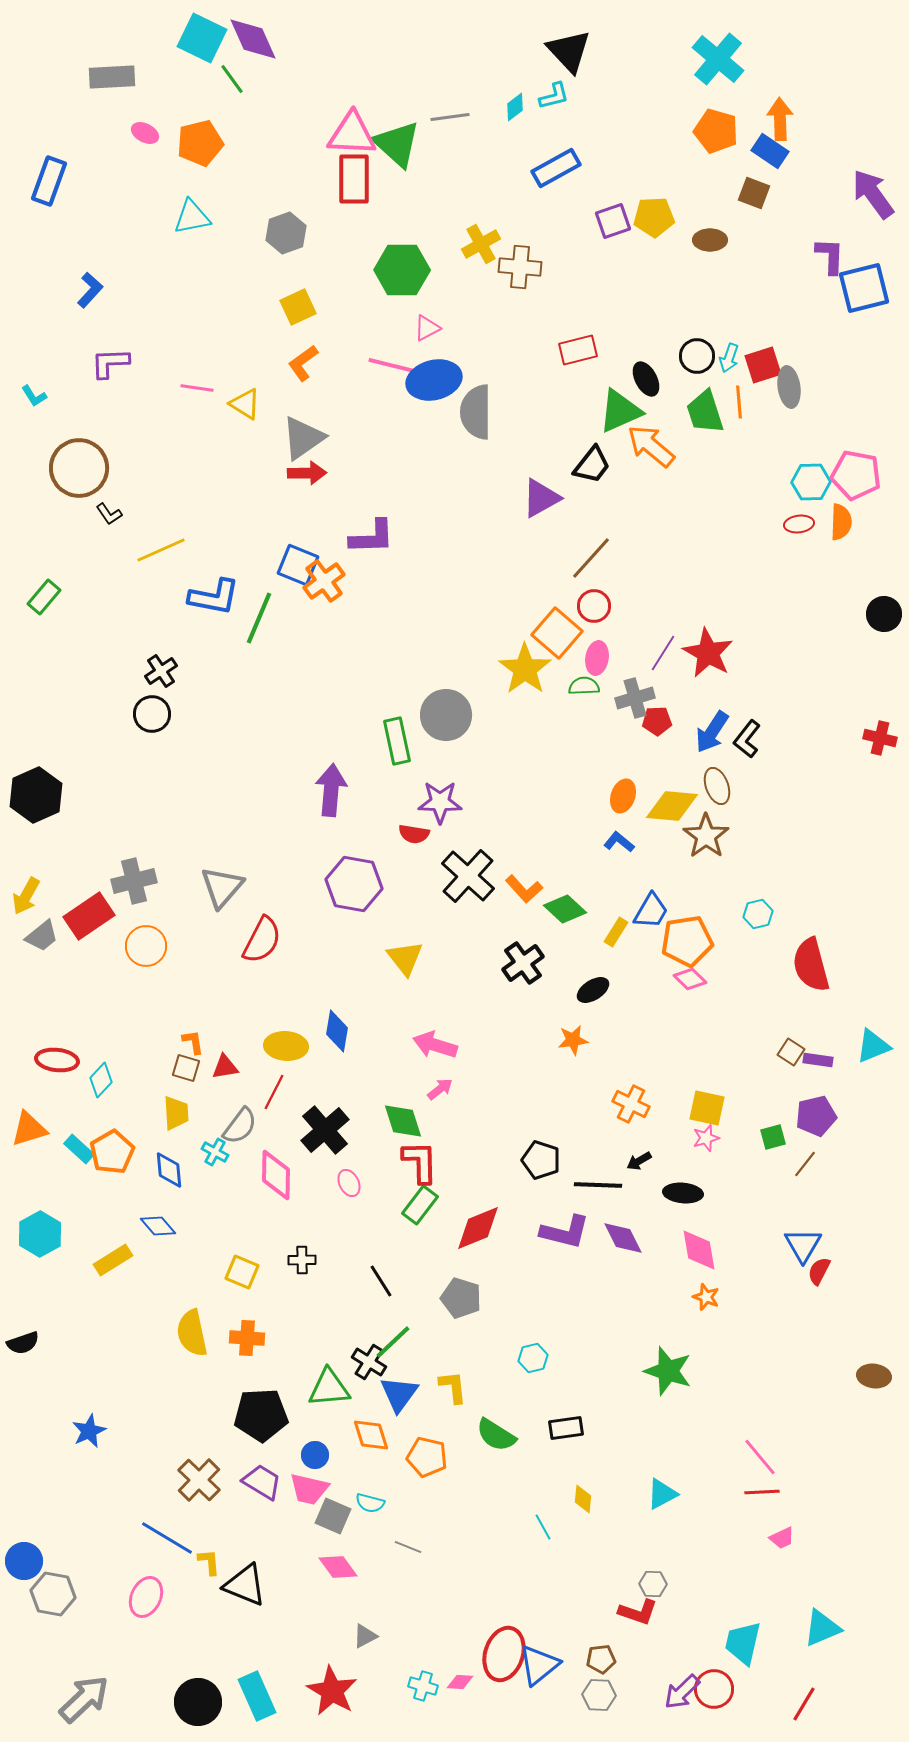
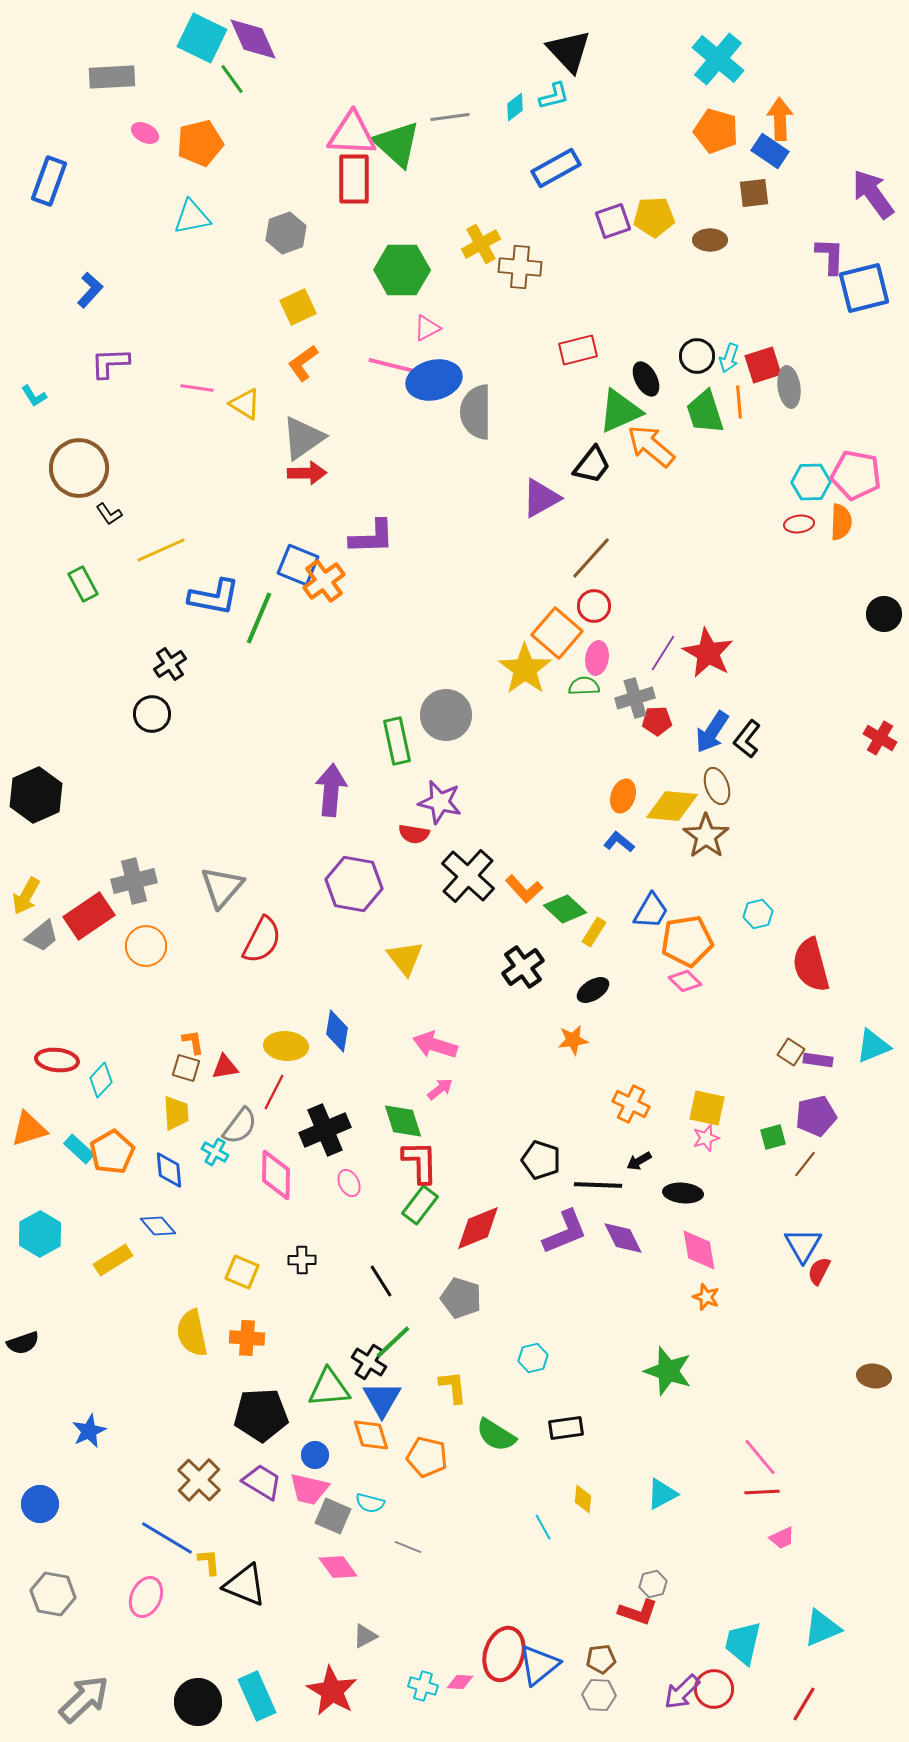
brown square at (754, 193): rotated 28 degrees counterclockwise
green rectangle at (44, 597): moved 39 px right, 13 px up; rotated 68 degrees counterclockwise
black cross at (161, 671): moved 9 px right, 7 px up
red cross at (880, 738): rotated 16 degrees clockwise
purple star at (440, 802): rotated 12 degrees clockwise
yellow rectangle at (616, 932): moved 22 px left
black cross at (523, 963): moved 4 px down
pink diamond at (690, 979): moved 5 px left, 2 px down
black cross at (325, 1130): rotated 18 degrees clockwise
purple L-shape at (565, 1232): rotated 36 degrees counterclockwise
blue triangle at (399, 1394): moved 17 px left, 5 px down; rotated 6 degrees counterclockwise
blue circle at (24, 1561): moved 16 px right, 57 px up
gray hexagon at (653, 1584): rotated 16 degrees counterclockwise
